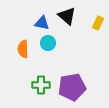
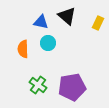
blue triangle: moved 1 px left, 1 px up
green cross: moved 3 px left; rotated 36 degrees clockwise
